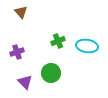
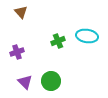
cyan ellipse: moved 10 px up
green circle: moved 8 px down
